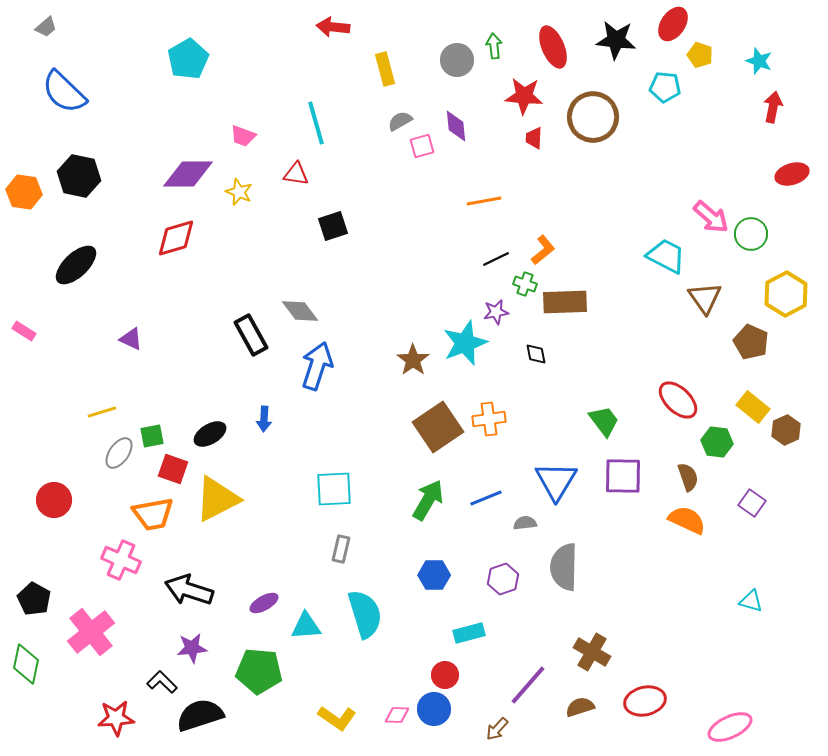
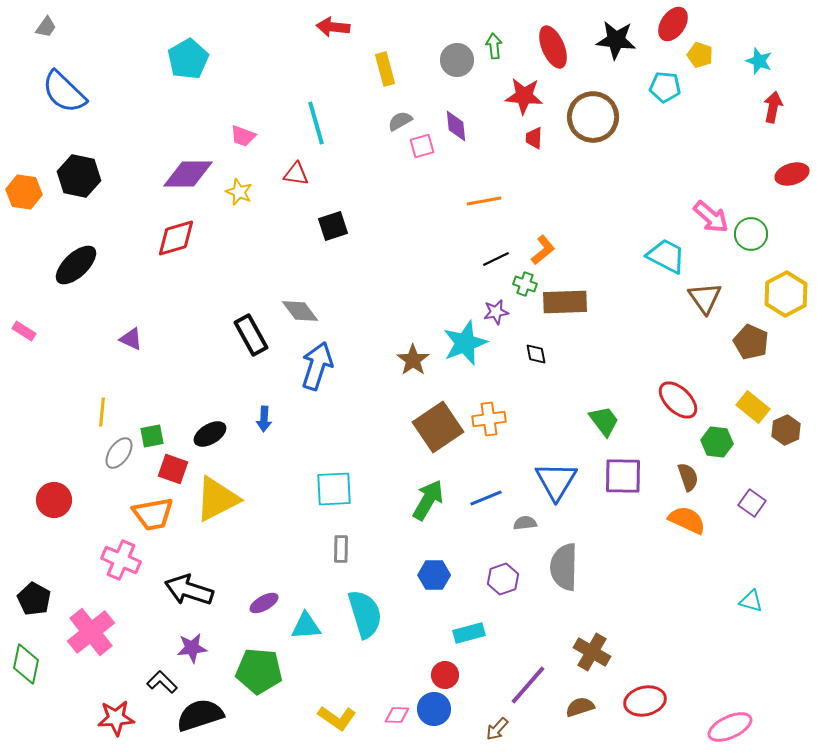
gray trapezoid at (46, 27): rotated 15 degrees counterclockwise
yellow line at (102, 412): rotated 68 degrees counterclockwise
gray rectangle at (341, 549): rotated 12 degrees counterclockwise
